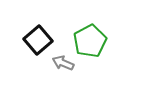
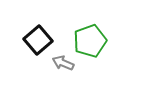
green pentagon: rotated 8 degrees clockwise
